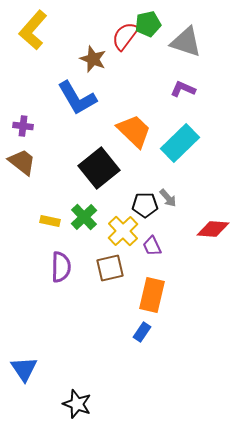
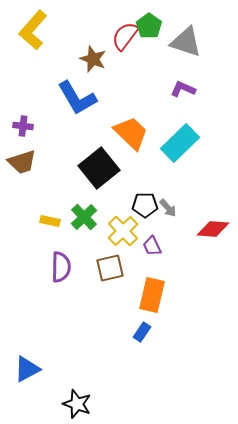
green pentagon: moved 1 px right, 2 px down; rotated 25 degrees counterclockwise
orange trapezoid: moved 3 px left, 2 px down
brown trapezoid: rotated 124 degrees clockwise
gray arrow: moved 10 px down
blue triangle: moved 3 px right; rotated 36 degrees clockwise
